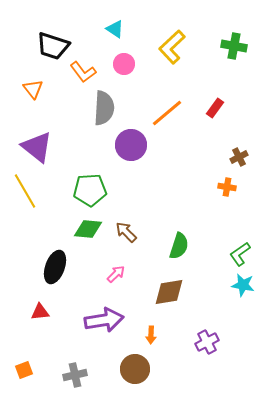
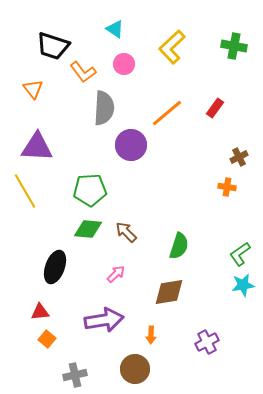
purple triangle: rotated 36 degrees counterclockwise
cyan star: rotated 20 degrees counterclockwise
orange square: moved 23 px right, 31 px up; rotated 30 degrees counterclockwise
